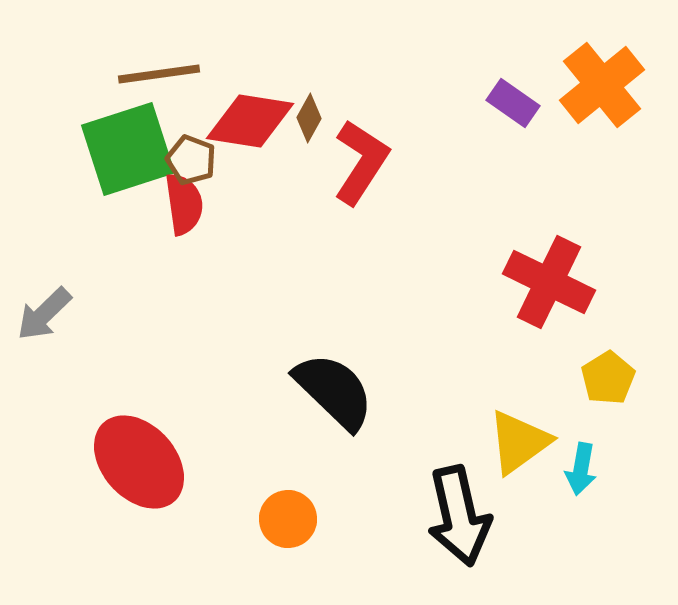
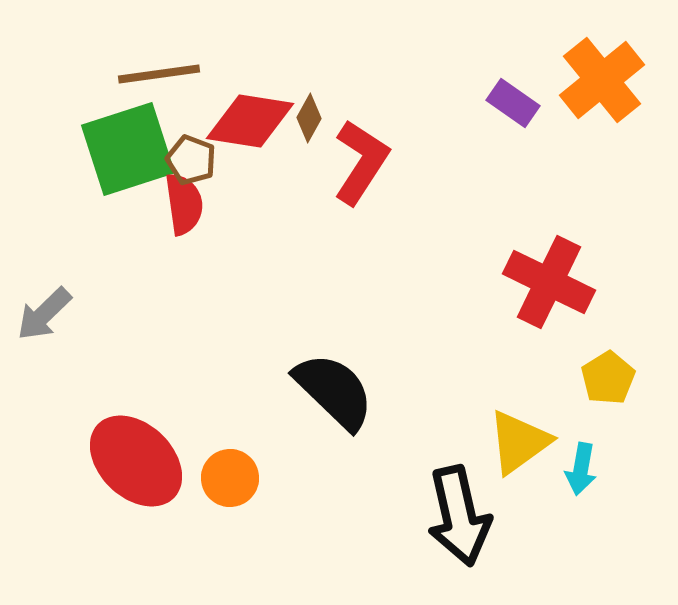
orange cross: moved 5 px up
red ellipse: moved 3 px left, 1 px up; rotated 4 degrees counterclockwise
orange circle: moved 58 px left, 41 px up
